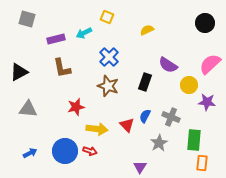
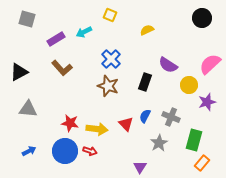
yellow square: moved 3 px right, 2 px up
black circle: moved 3 px left, 5 px up
cyan arrow: moved 1 px up
purple rectangle: rotated 18 degrees counterclockwise
blue cross: moved 2 px right, 2 px down
brown L-shape: rotated 30 degrees counterclockwise
purple star: rotated 24 degrees counterclockwise
red star: moved 6 px left, 16 px down; rotated 24 degrees clockwise
red triangle: moved 1 px left, 1 px up
green rectangle: rotated 10 degrees clockwise
blue arrow: moved 1 px left, 2 px up
orange rectangle: rotated 35 degrees clockwise
